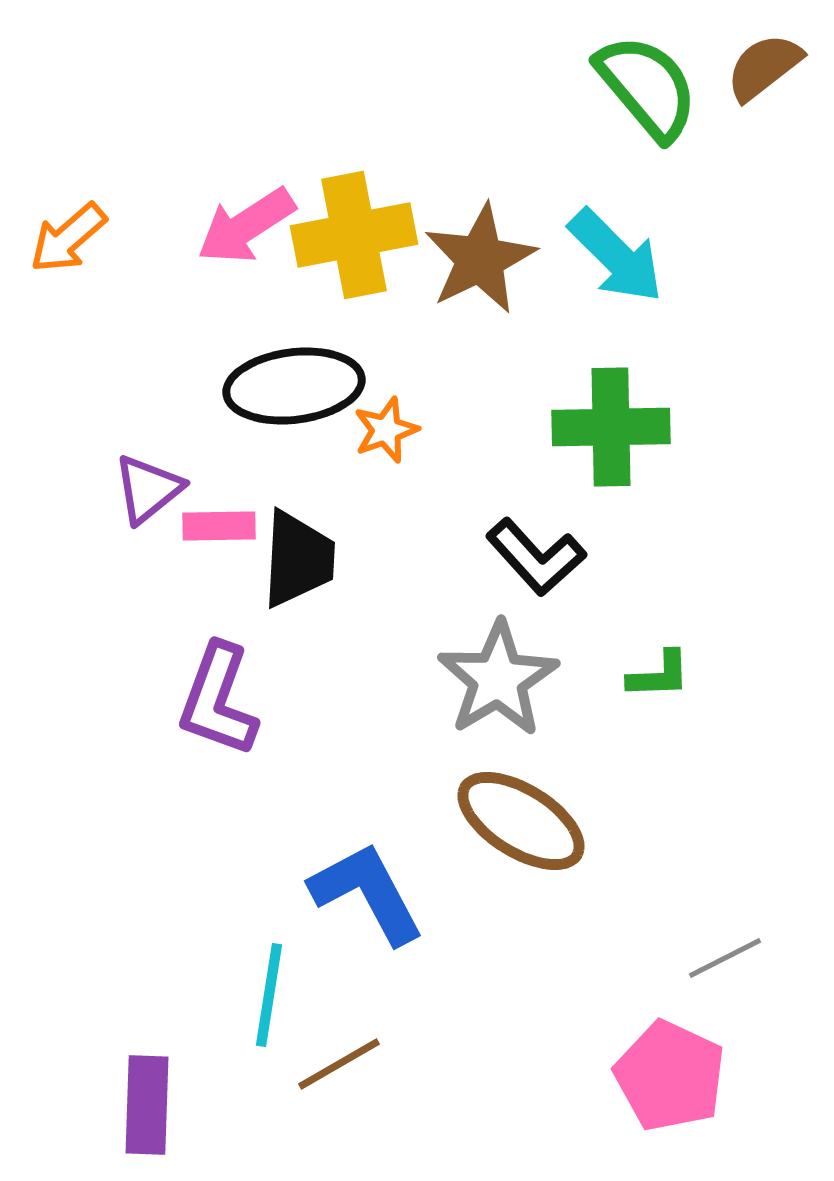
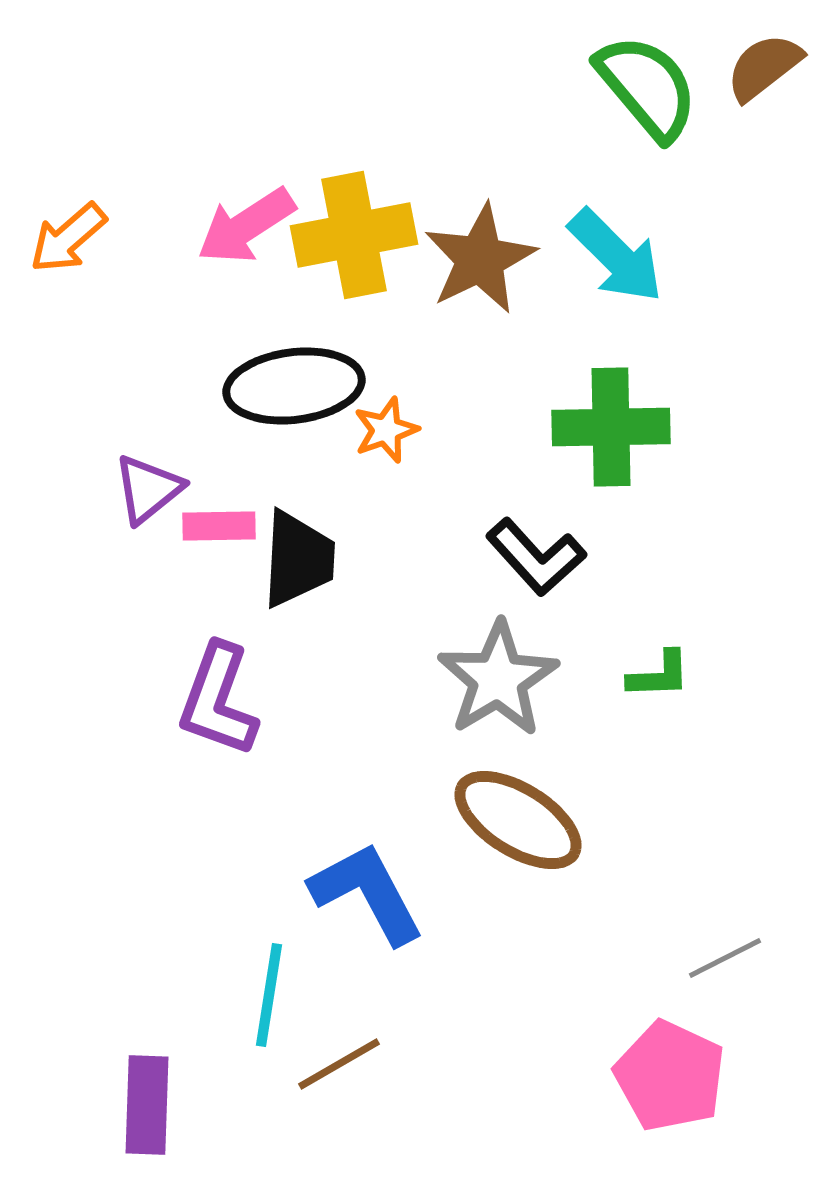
brown ellipse: moved 3 px left, 1 px up
